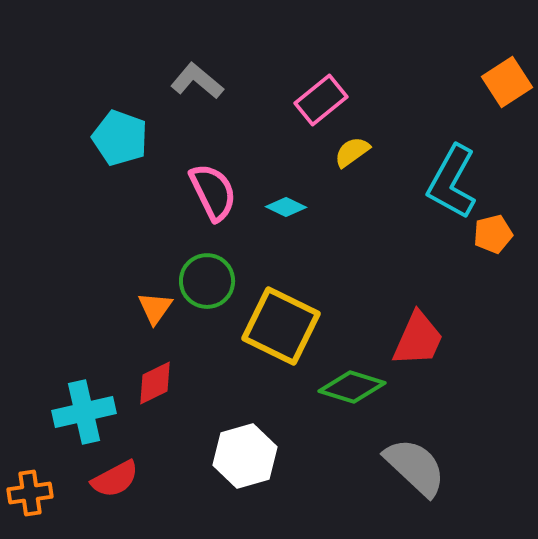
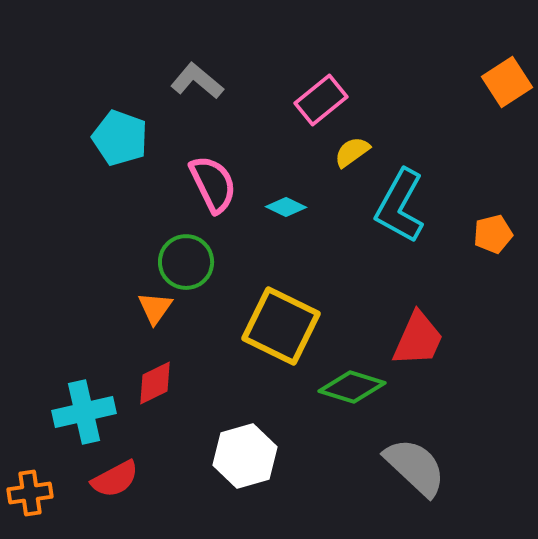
cyan L-shape: moved 52 px left, 24 px down
pink semicircle: moved 8 px up
green circle: moved 21 px left, 19 px up
